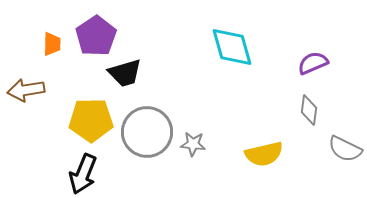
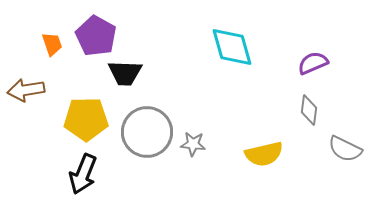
purple pentagon: rotated 9 degrees counterclockwise
orange trapezoid: rotated 20 degrees counterclockwise
black trapezoid: rotated 18 degrees clockwise
yellow pentagon: moved 5 px left, 1 px up
